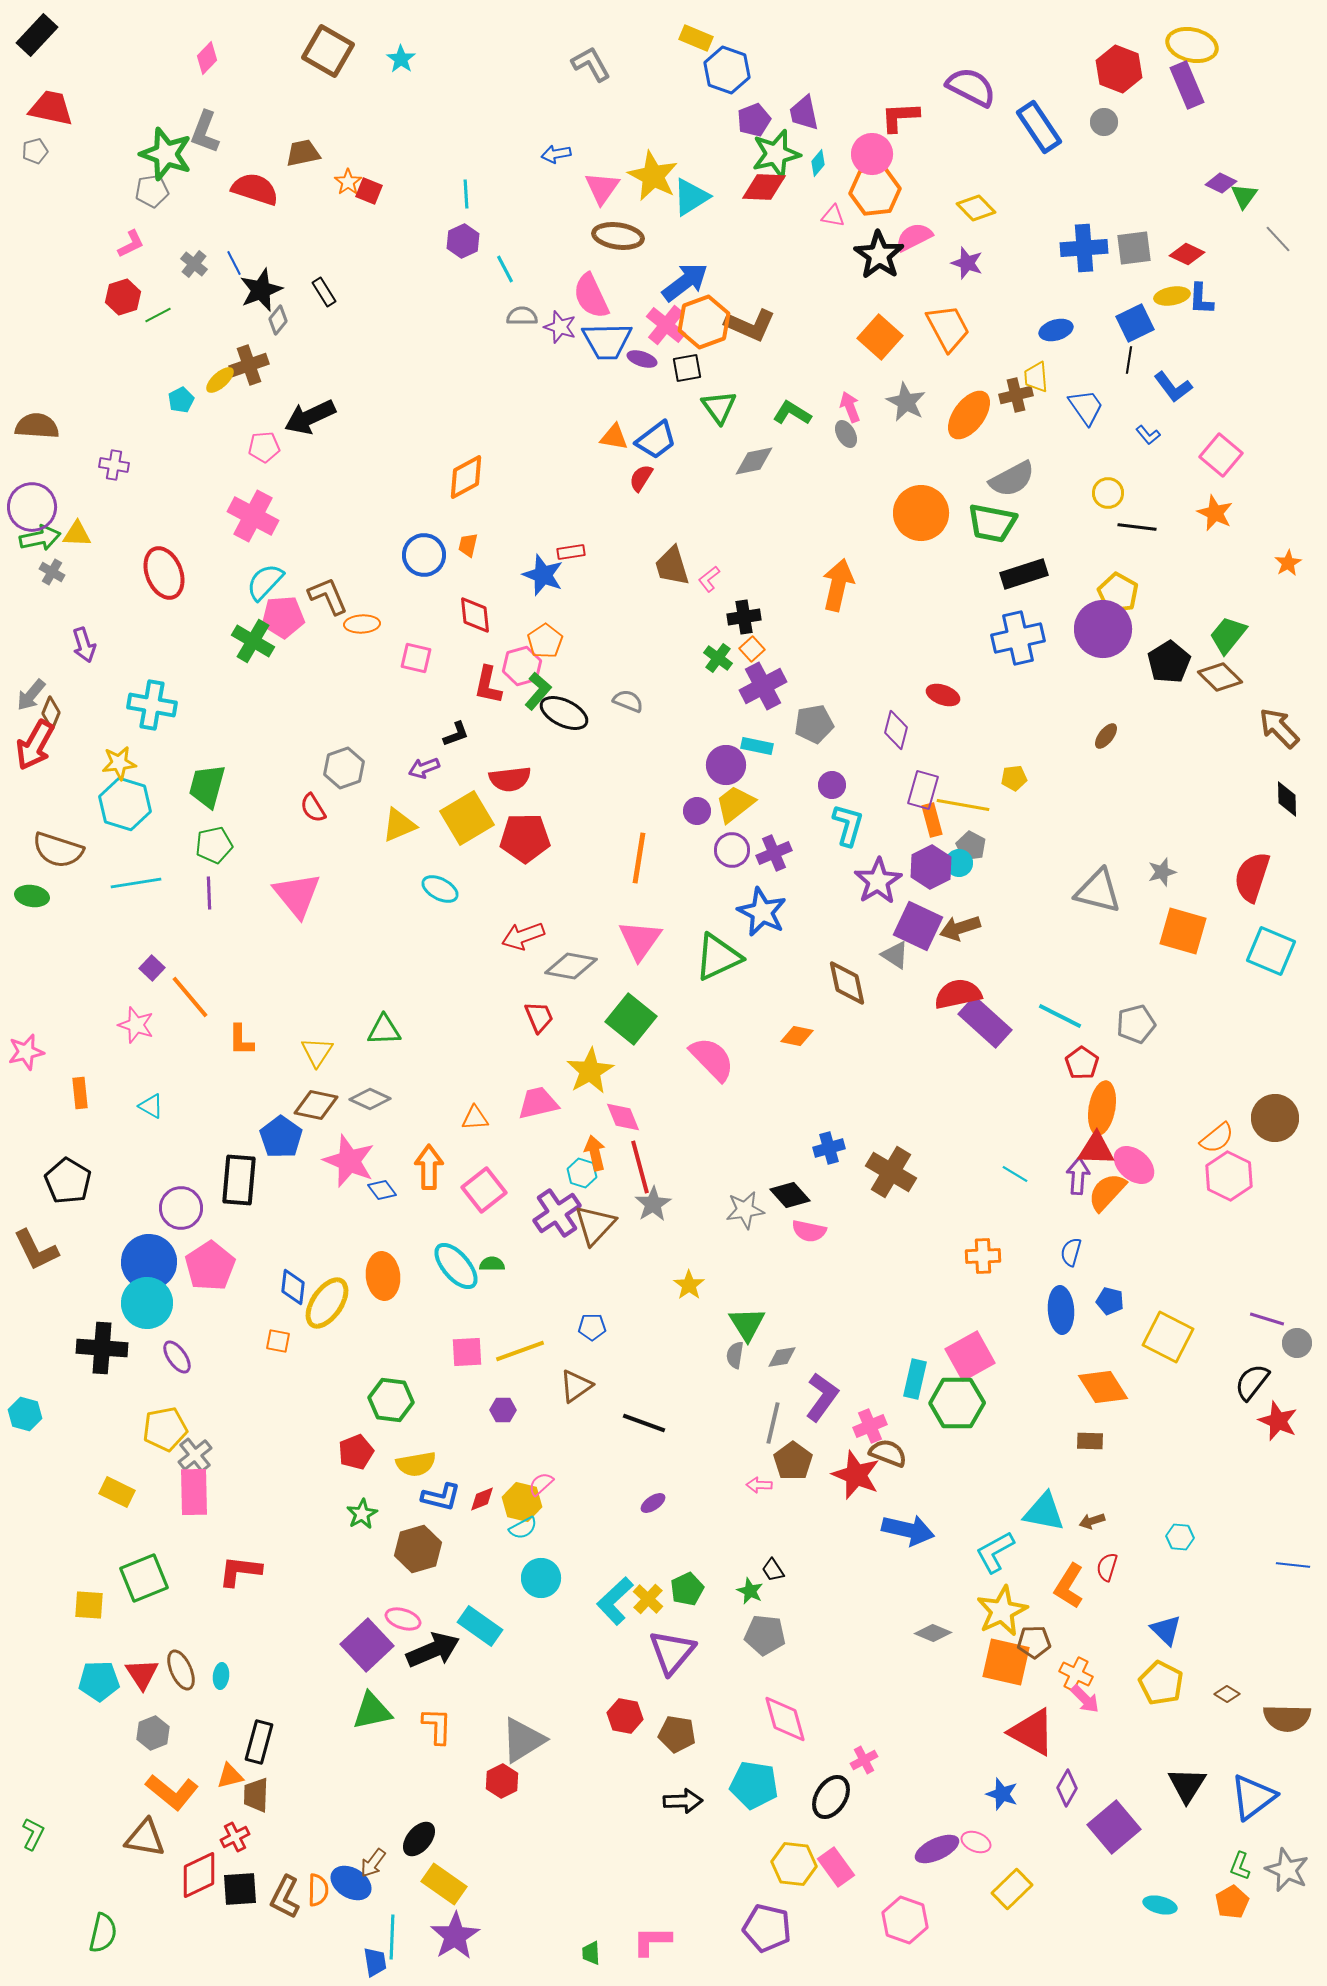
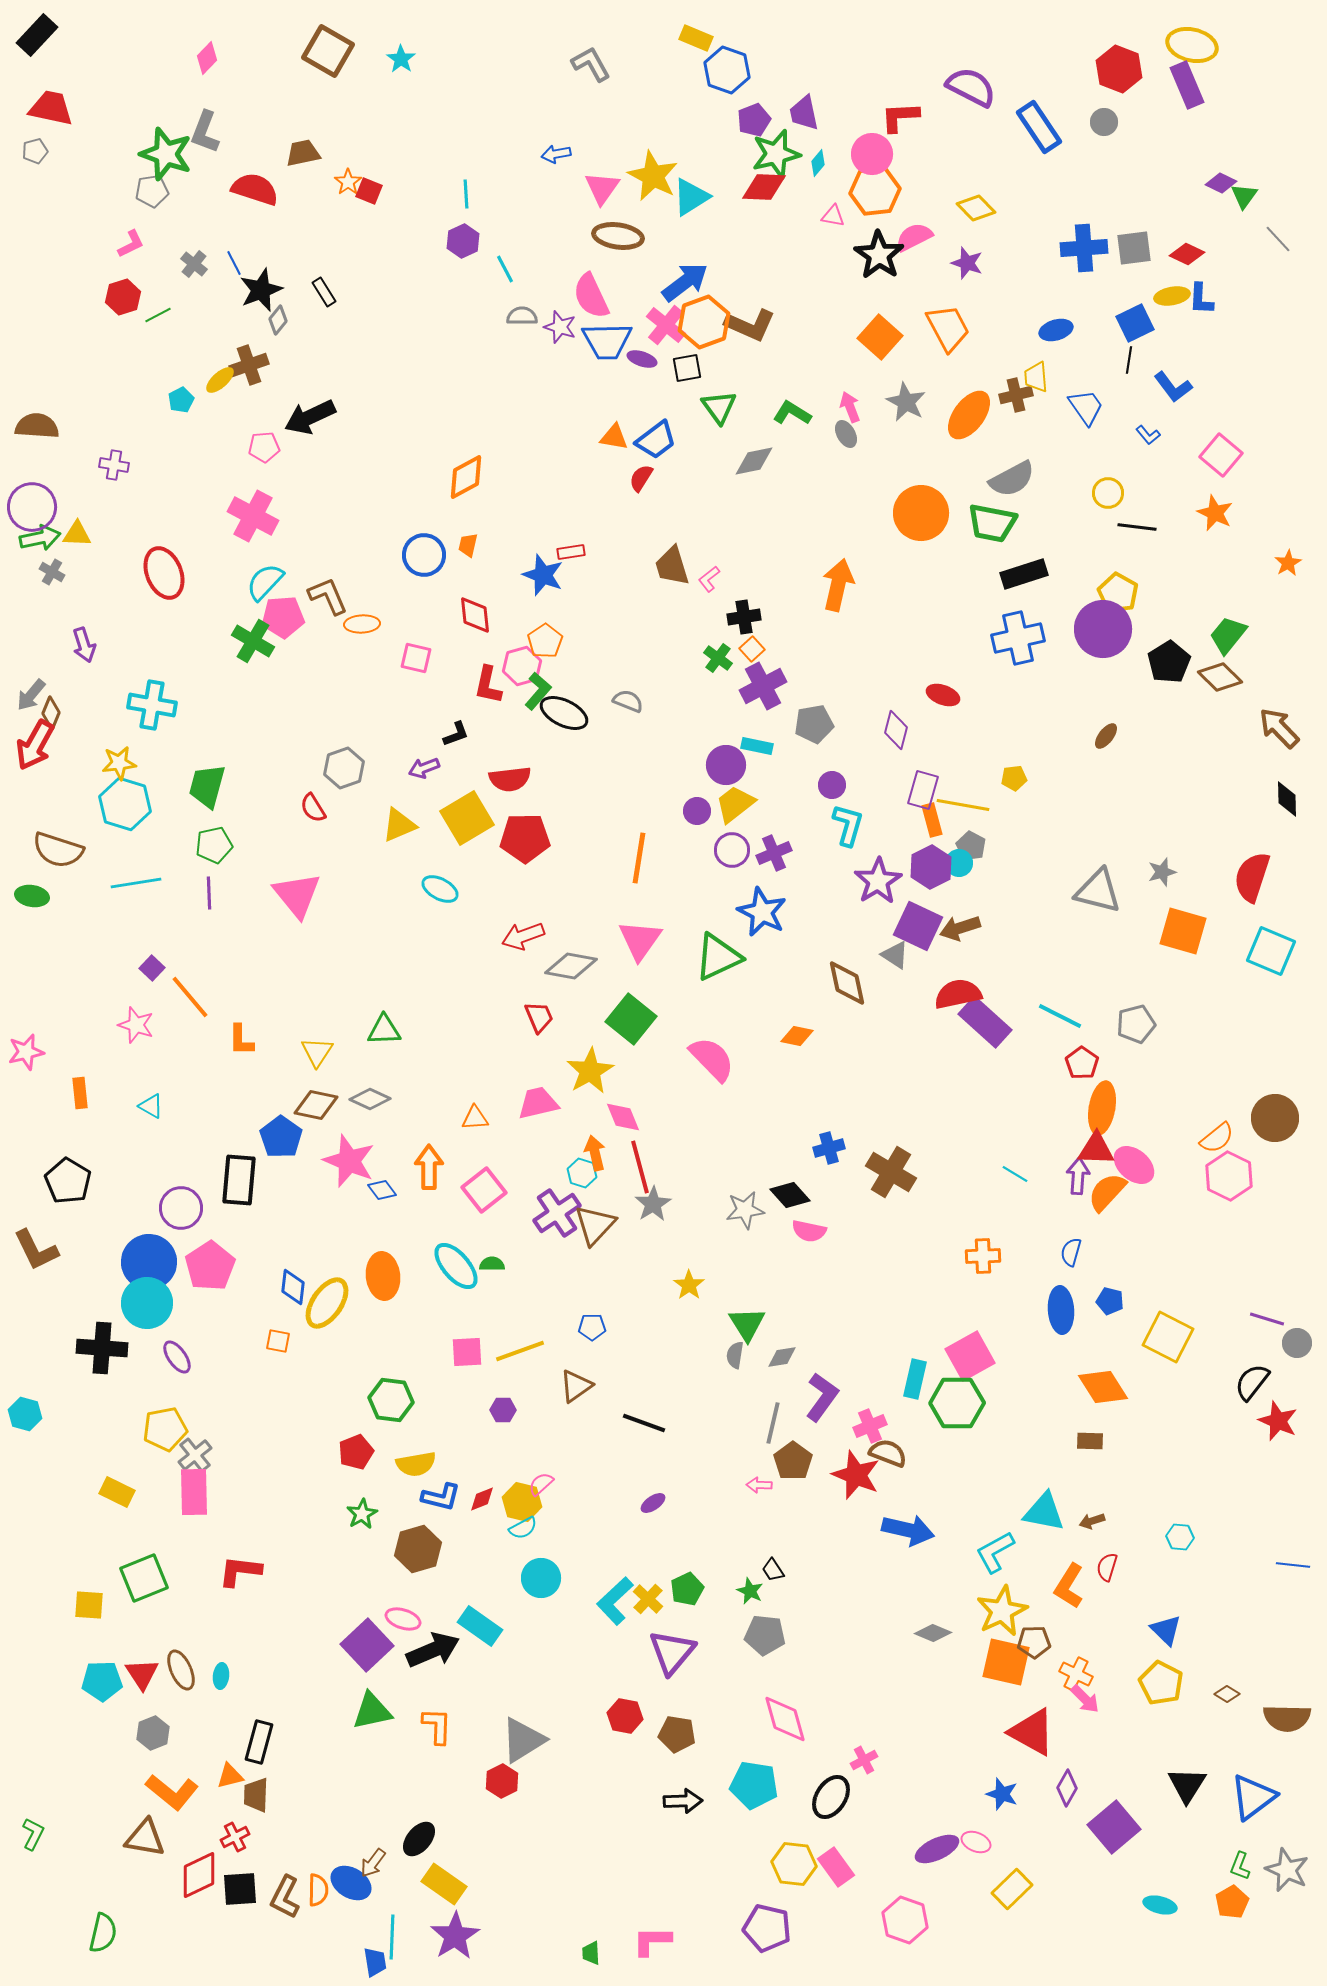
cyan pentagon at (99, 1681): moved 3 px right
